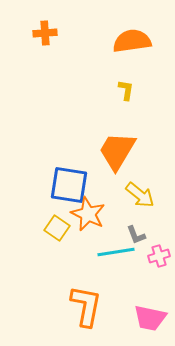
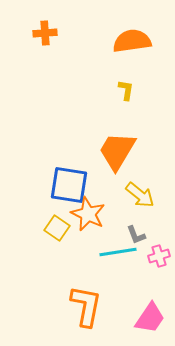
cyan line: moved 2 px right
pink trapezoid: rotated 68 degrees counterclockwise
